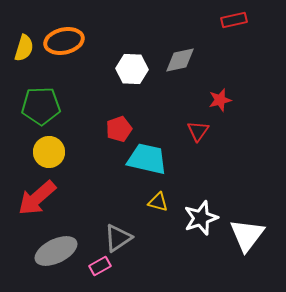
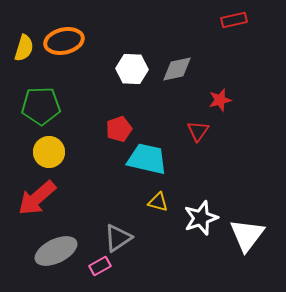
gray diamond: moved 3 px left, 9 px down
